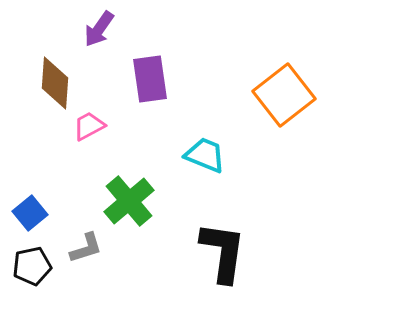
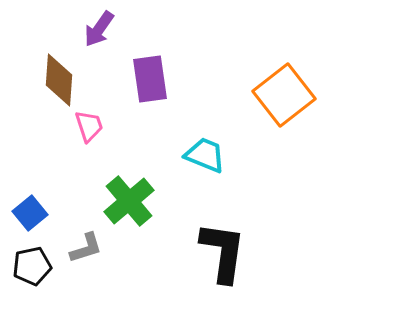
brown diamond: moved 4 px right, 3 px up
pink trapezoid: rotated 100 degrees clockwise
